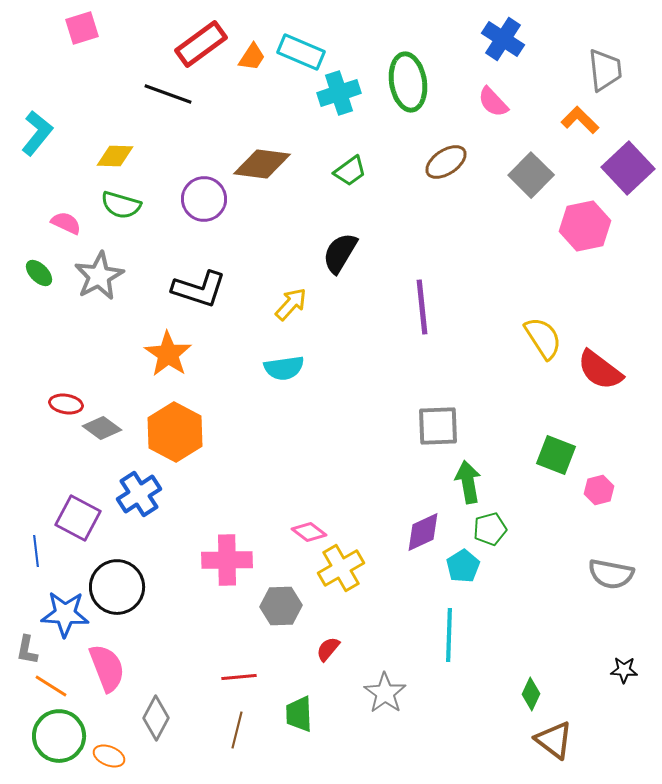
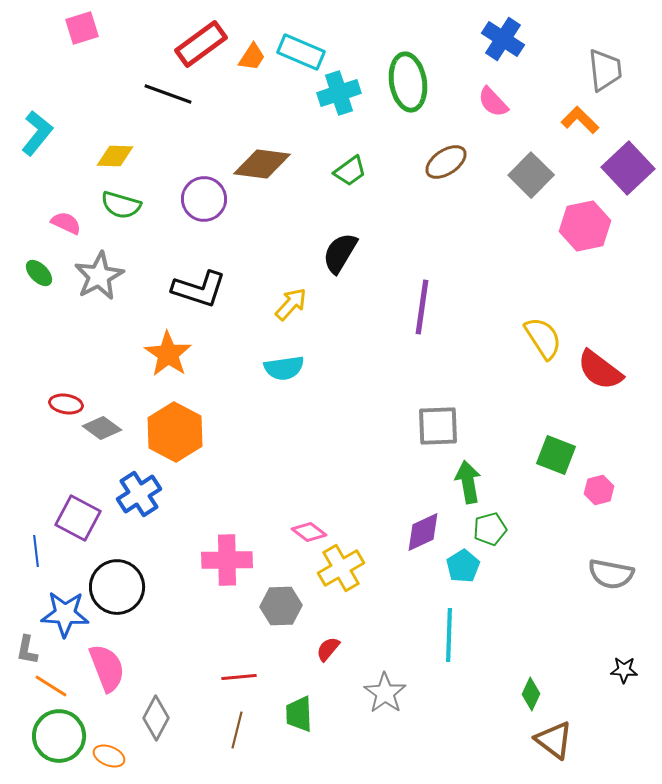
purple line at (422, 307): rotated 14 degrees clockwise
